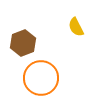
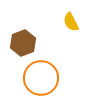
yellow semicircle: moved 5 px left, 5 px up
